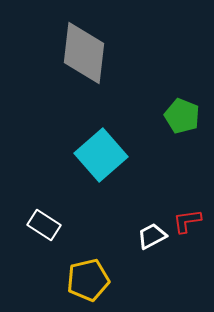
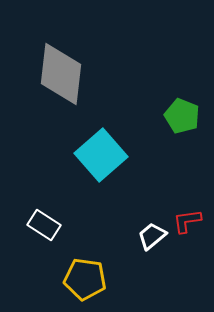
gray diamond: moved 23 px left, 21 px down
white trapezoid: rotated 12 degrees counterclockwise
yellow pentagon: moved 3 px left, 1 px up; rotated 21 degrees clockwise
